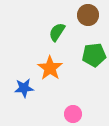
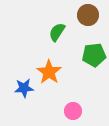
orange star: moved 1 px left, 4 px down
pink circle: moved 3 px up
